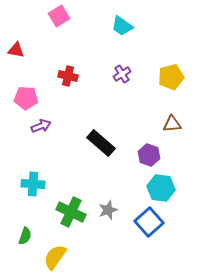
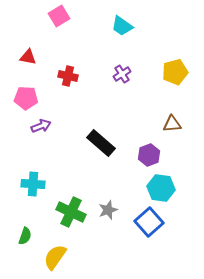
red triangle: moved 12 px right, 7 px down
yellow pentagon: moved 4 px right, 5 px up
purple hexagon: rotated 20 degrees clockwise
